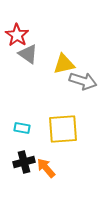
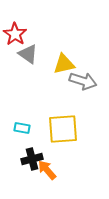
red star: moved 2 px left, 1 px up
black cross: moved 8 px right, 3 px up
orange arrow: moved 1 px right, 2 px down
